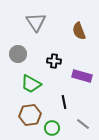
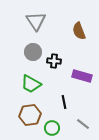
gray triangle: moved 1 px up
gray circle: moved 15 px right, 2 px up
